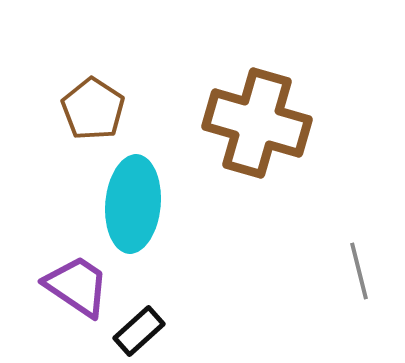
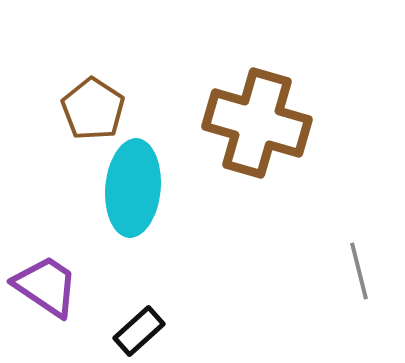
cyan ellipse: moved 16 px up
purple trapezoid: moved 31 px left
